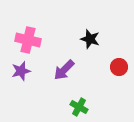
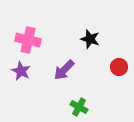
purple star: rotated 30 degrees counterclockwise
